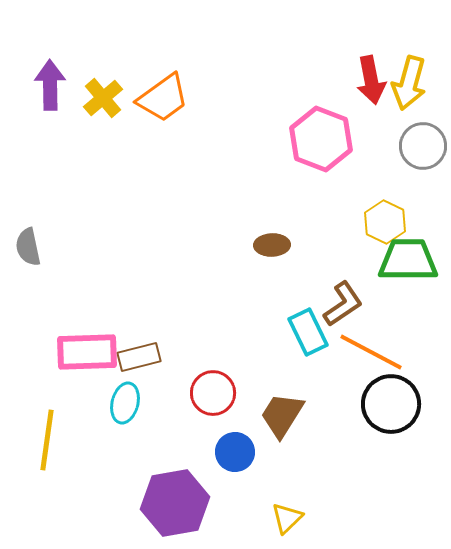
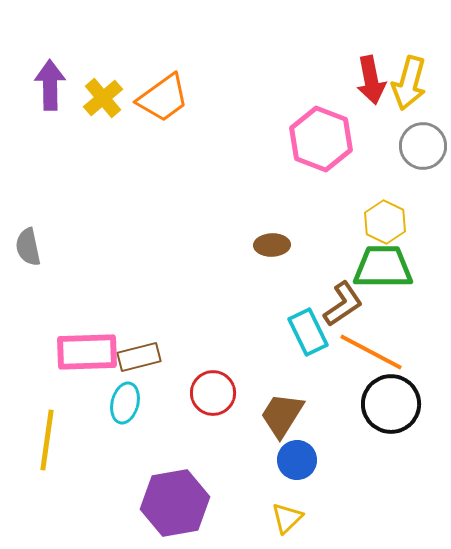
green trapezoid: moved 25 px left, 7 px down
blue circle: moved 62 px right, 8 px down
